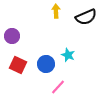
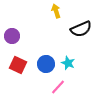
yellow arrow: rotated 16 degrees counterclockwise
black semicircle: moved 5 px left, 12 px down
cyan star: moved 8 px down
